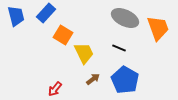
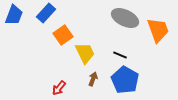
blue trapezoid: moved 2 px left, 1 px up; rotated 35 degrees clockwise
orange trapezoid: moved 2 px down
orange square: rotated 24 degrees clockwise
black line: moved 1 px right, 7 px down
yellow trapezoid: moved 1 px right
brown arrow: rotated 32 degrees counterclockwise
red arrow: moved 4 px right, 1 px up
